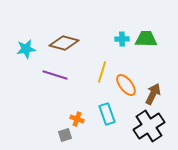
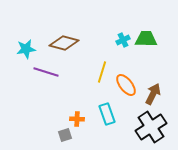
cyan cross: moved 1 px right, 1 px down; rotated 24 degrees counterclockwise
purple line: moved 9 px left, 3 px up
orange cross: rotated 16 degrees counterclockwise
black cross: moved 2 px right, 1 px down
